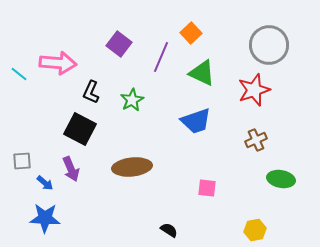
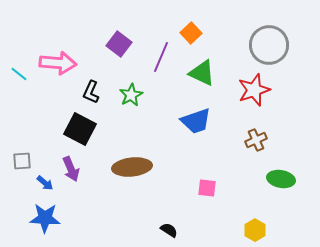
green star: moved 1 px left, 5 px up
yellow hexagon: rotated 20 degrees counterclockwise
